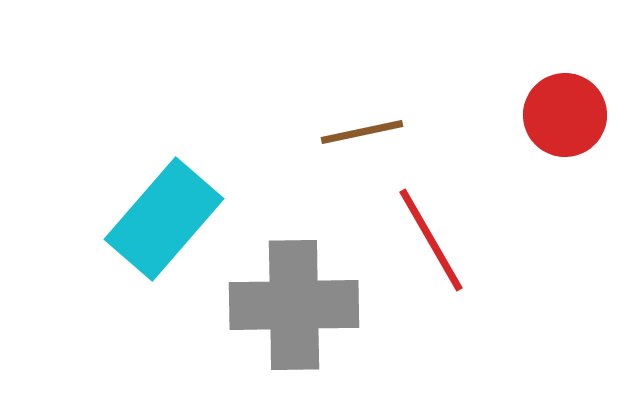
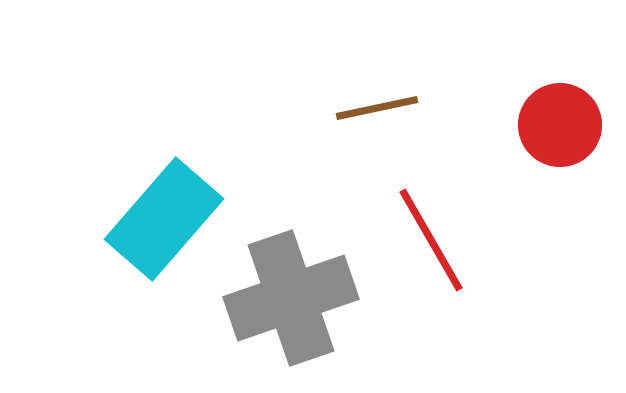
red circle: moved 5 px left, 10 px down
brown line: moved 15 px right, 24 px up
gray cross: moved 3 px left, 7 px up; rotated 18 degrees counterclockwise
